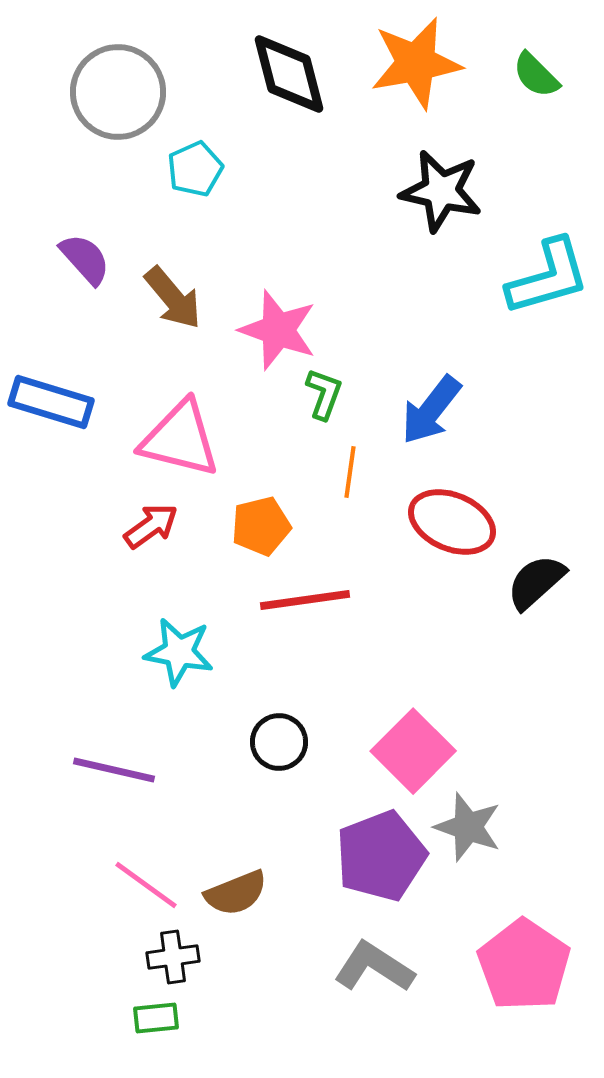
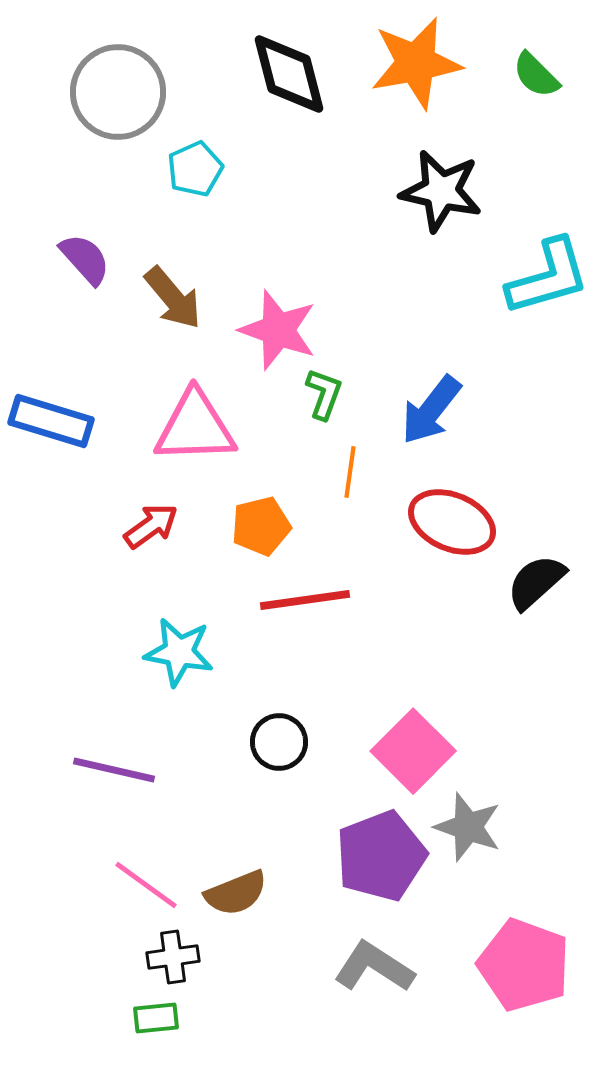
blue rectangle: moved 19 px down
pink triangle: moved 15 px right, 12 px up; rotated 16 degrees counterclockwise
pink pentagon: rotated 14 degrees counterclockwise
